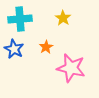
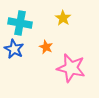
cyan cross: moved 4 px down; rotated 15 degrees clockwise
orange star: rotated 16 degrees counterclockwise
